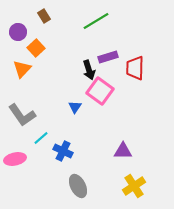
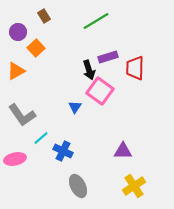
orange triangle: moved 6 px left, 2 px down; rotated 18 degrees clockwise
